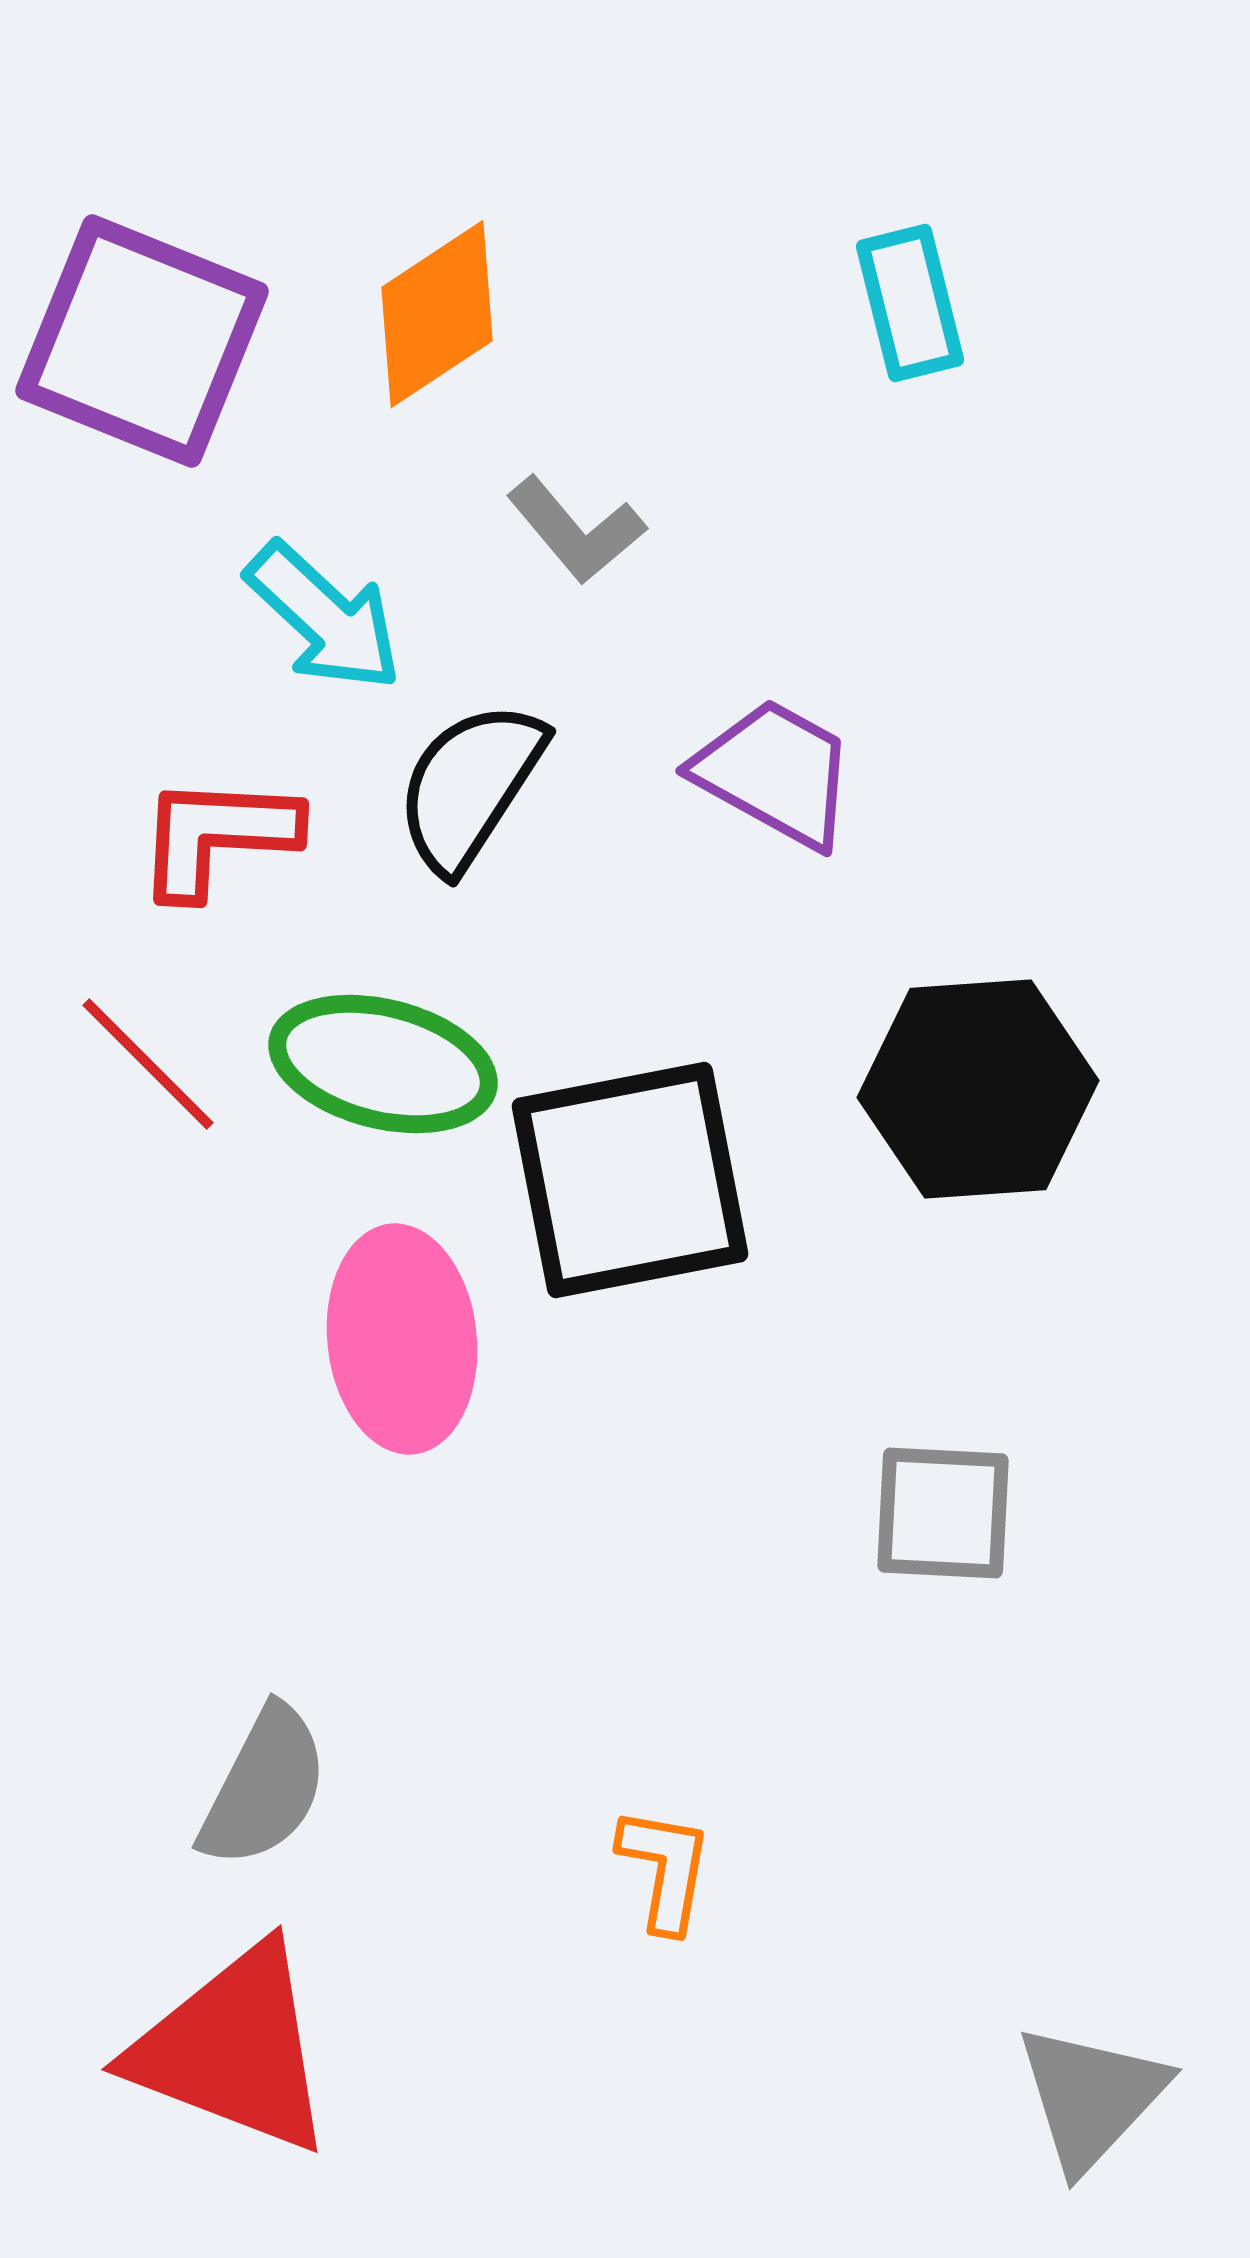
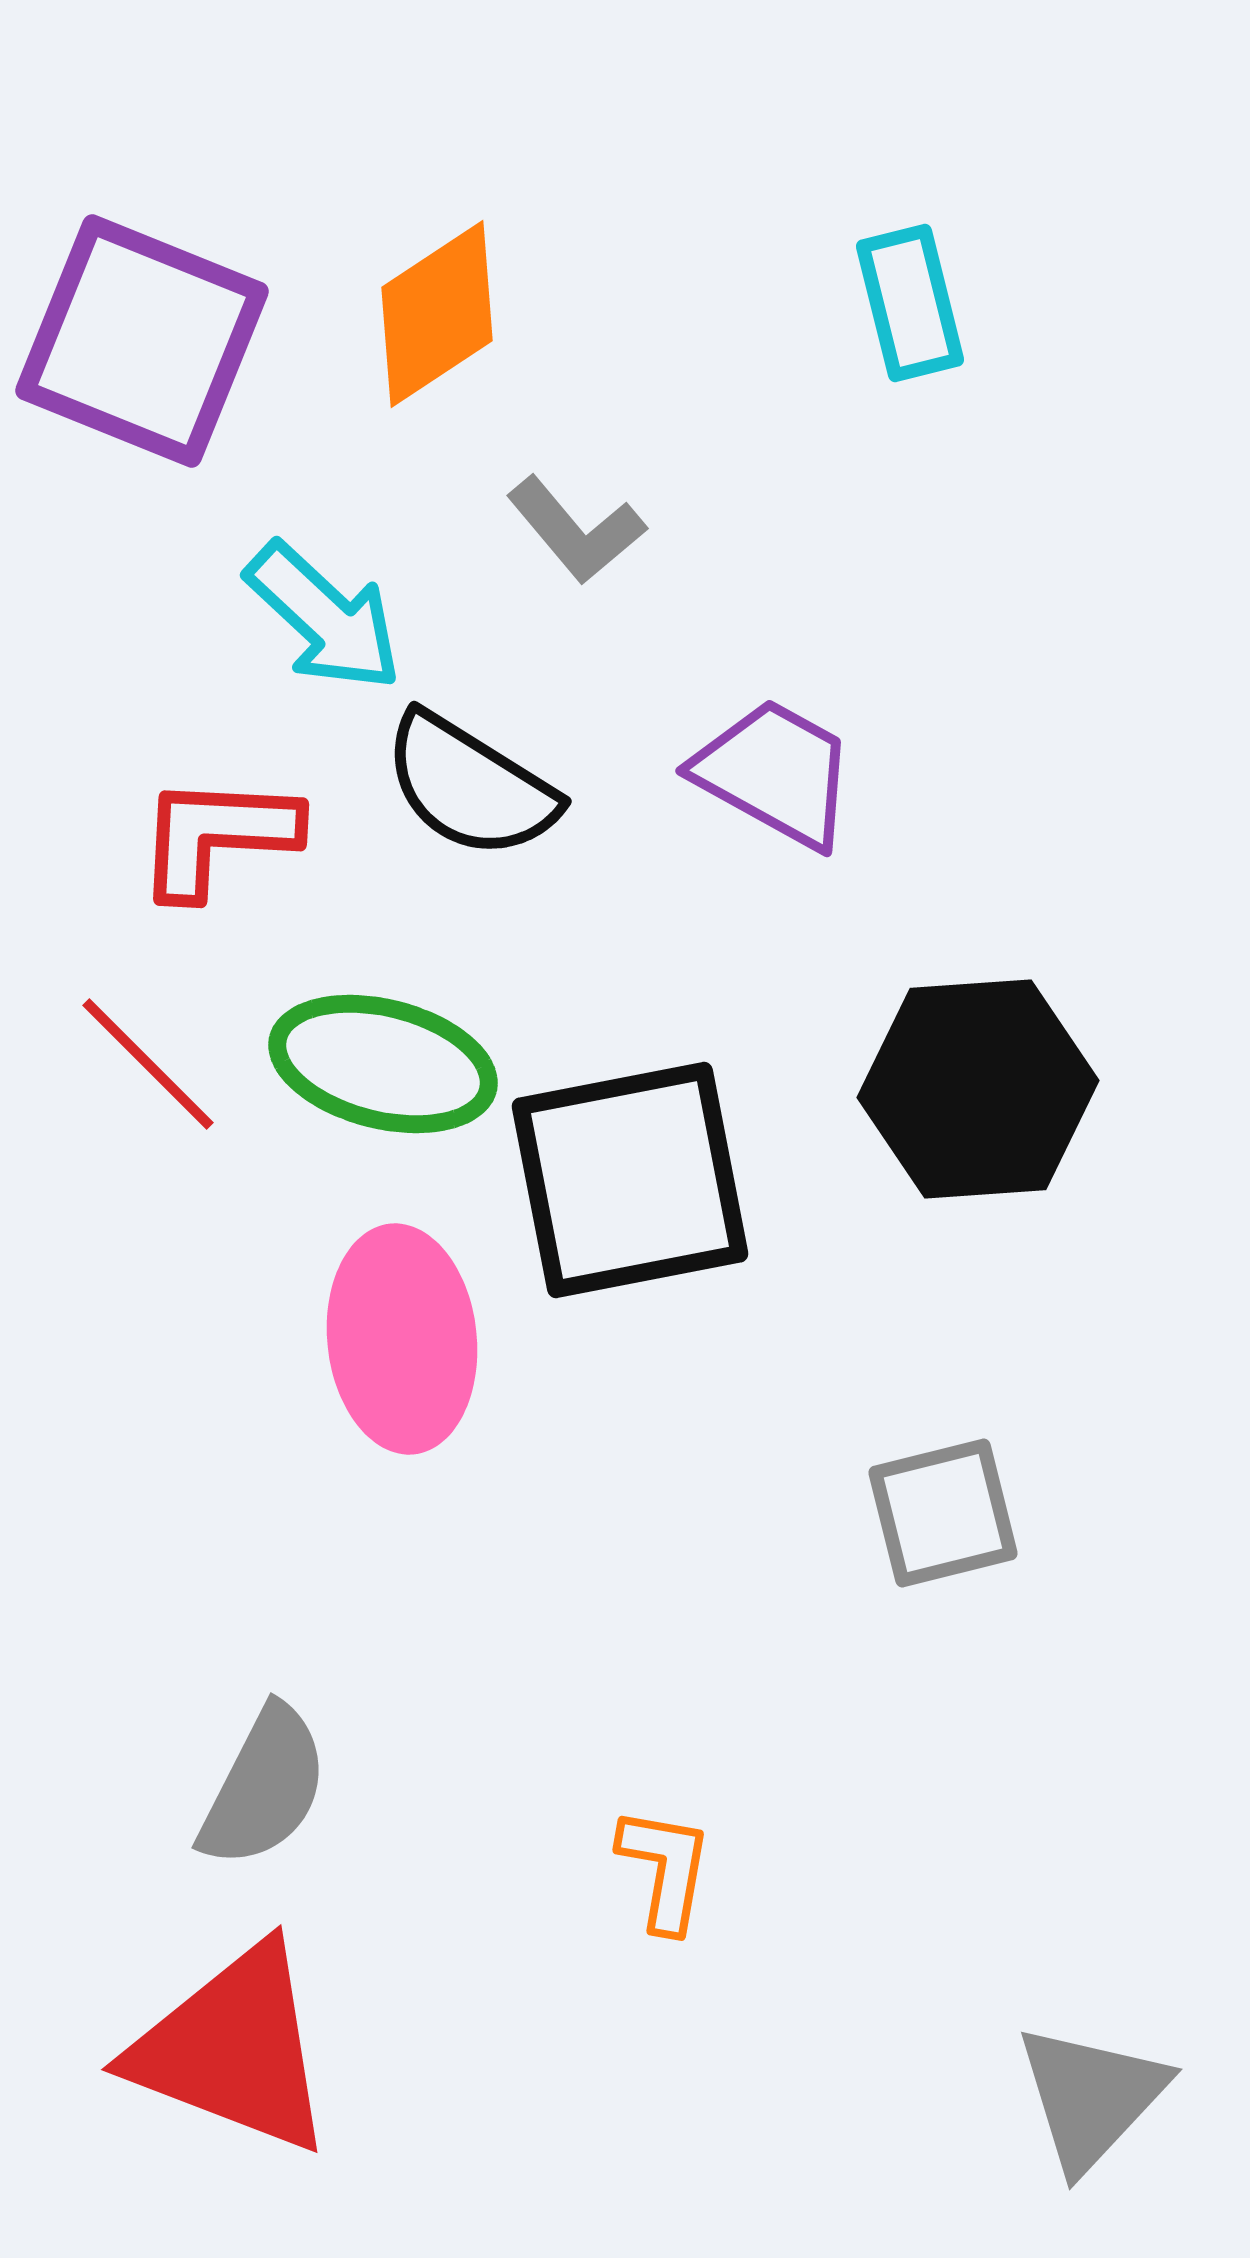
black semicircle: rotated 91 degrees counterclockwise
gray square: rotated 17 degrees counterclockwise
